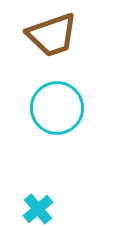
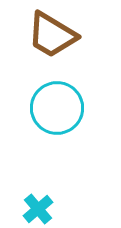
brown trapezoid: rotated 50 degrees clockwise
